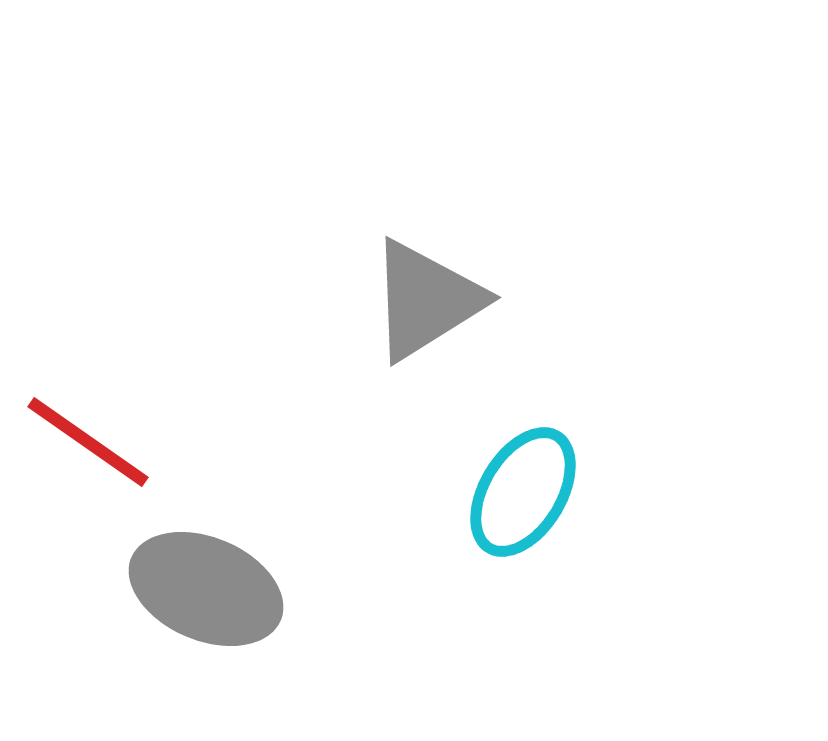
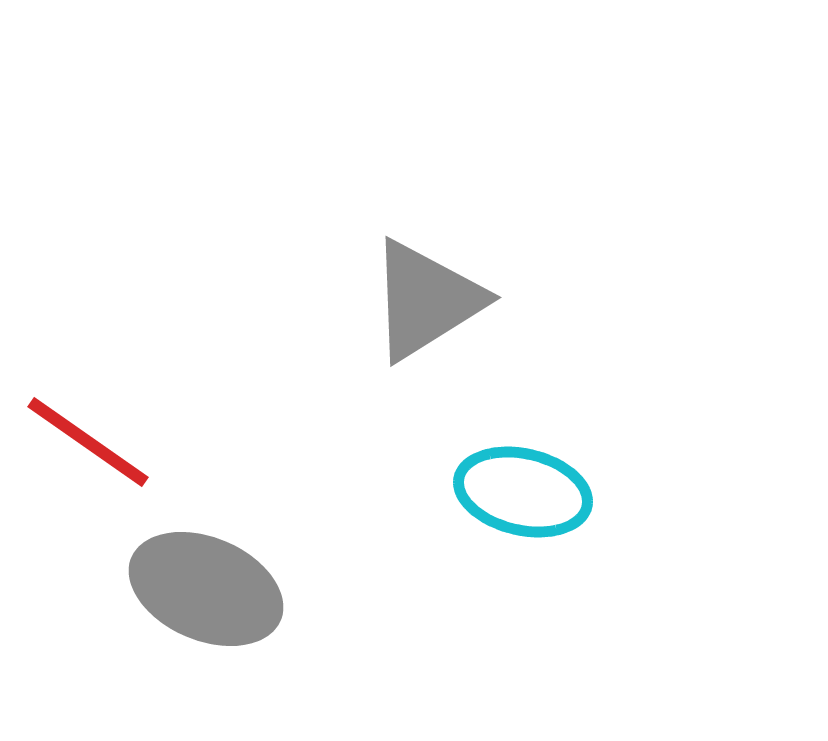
cyan ellipse: rotated 72 degrees clockwise
